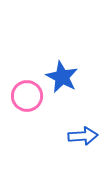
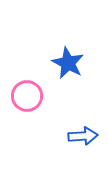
blue star: moved 6 px right, 14 px up
